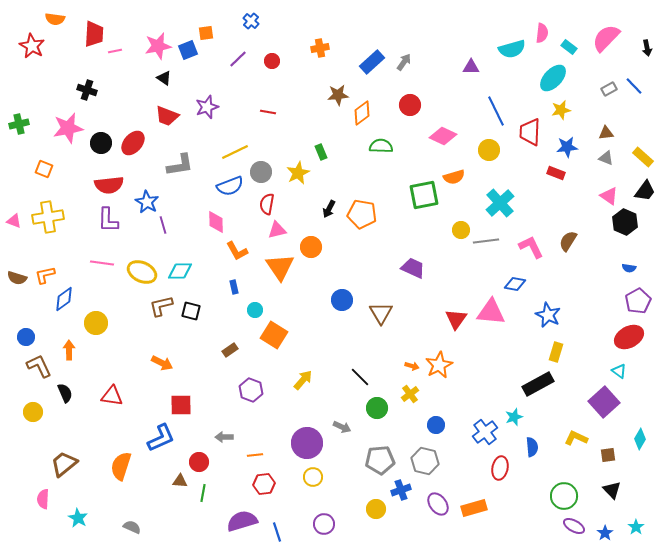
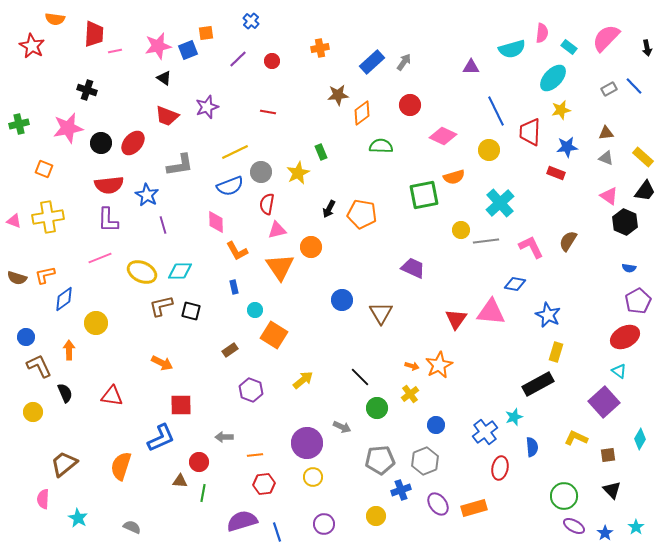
blue star at (147, 202): moved 7 px up
pink line at (102, 263): moved 2 px left, 5 px up; rotated 30 degrees counterclockwise
red ellipse at (629, 337): moved 4 px left
yellow arrow at (303, 380): rotated 10 degrees clockwise
gray hexagon at (425, 461): rotated 24 degrees clockwise
yellow circle at (376, 509): moved 7 px down
